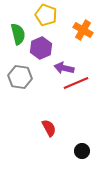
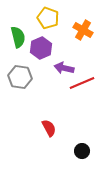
yellow pentagon: moved 2 px right, 3 px down
green semicircle: moved 3 px down
red line: moved 6 px right
